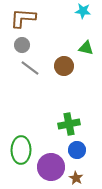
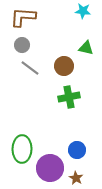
brown L-shape: moved 1 px up
green cross: moved 27 px up
green ellipse: moved 1 px right, 1 px up
purple circle: moved 1 px left, 1 px down
